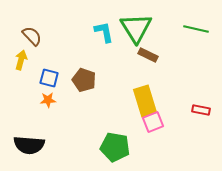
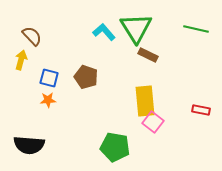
cyan L-shape: rotated 30 degrees counterclockwise
brown pentagon: moved 2 px right, 3 px up
yellow rectangle: rotated 12 degrees clockwise
pink square: rotated 30 degrees counterclockwise
